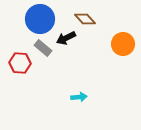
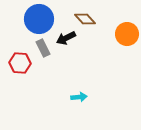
blue circle: moved 1 px left
orange circle: moved 4 px right, 10 px up
gray rectangle: rotated 24 degrees clockwise
